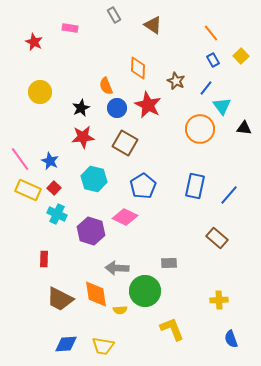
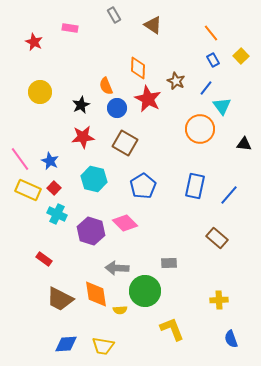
red star at (148, 105): moved 6 px up
black star at (81, 108): moved 3 px up
black triangle at (244, 128): moved 16 px down
pink diamond at (125, 217): moved 6 px down; rotated 20 degrees clockwise
red rectangle at (44, 259): rotated 56 degrees counterclockwise
